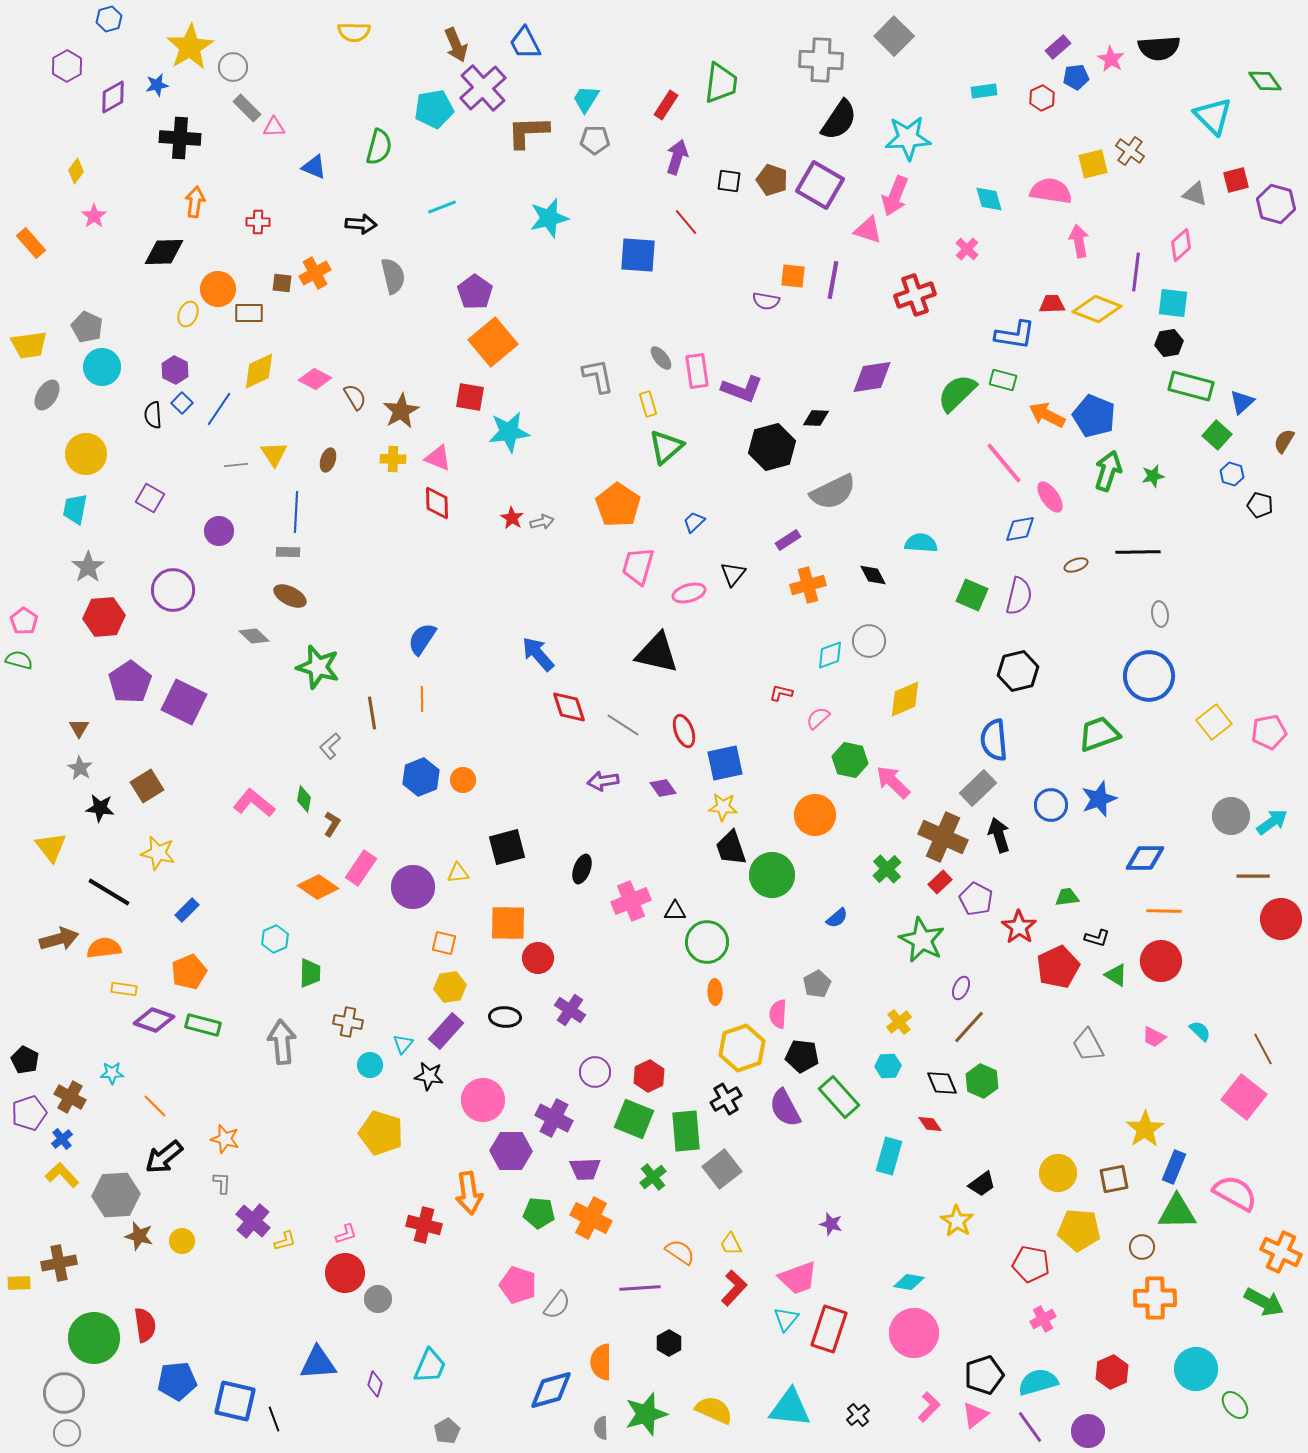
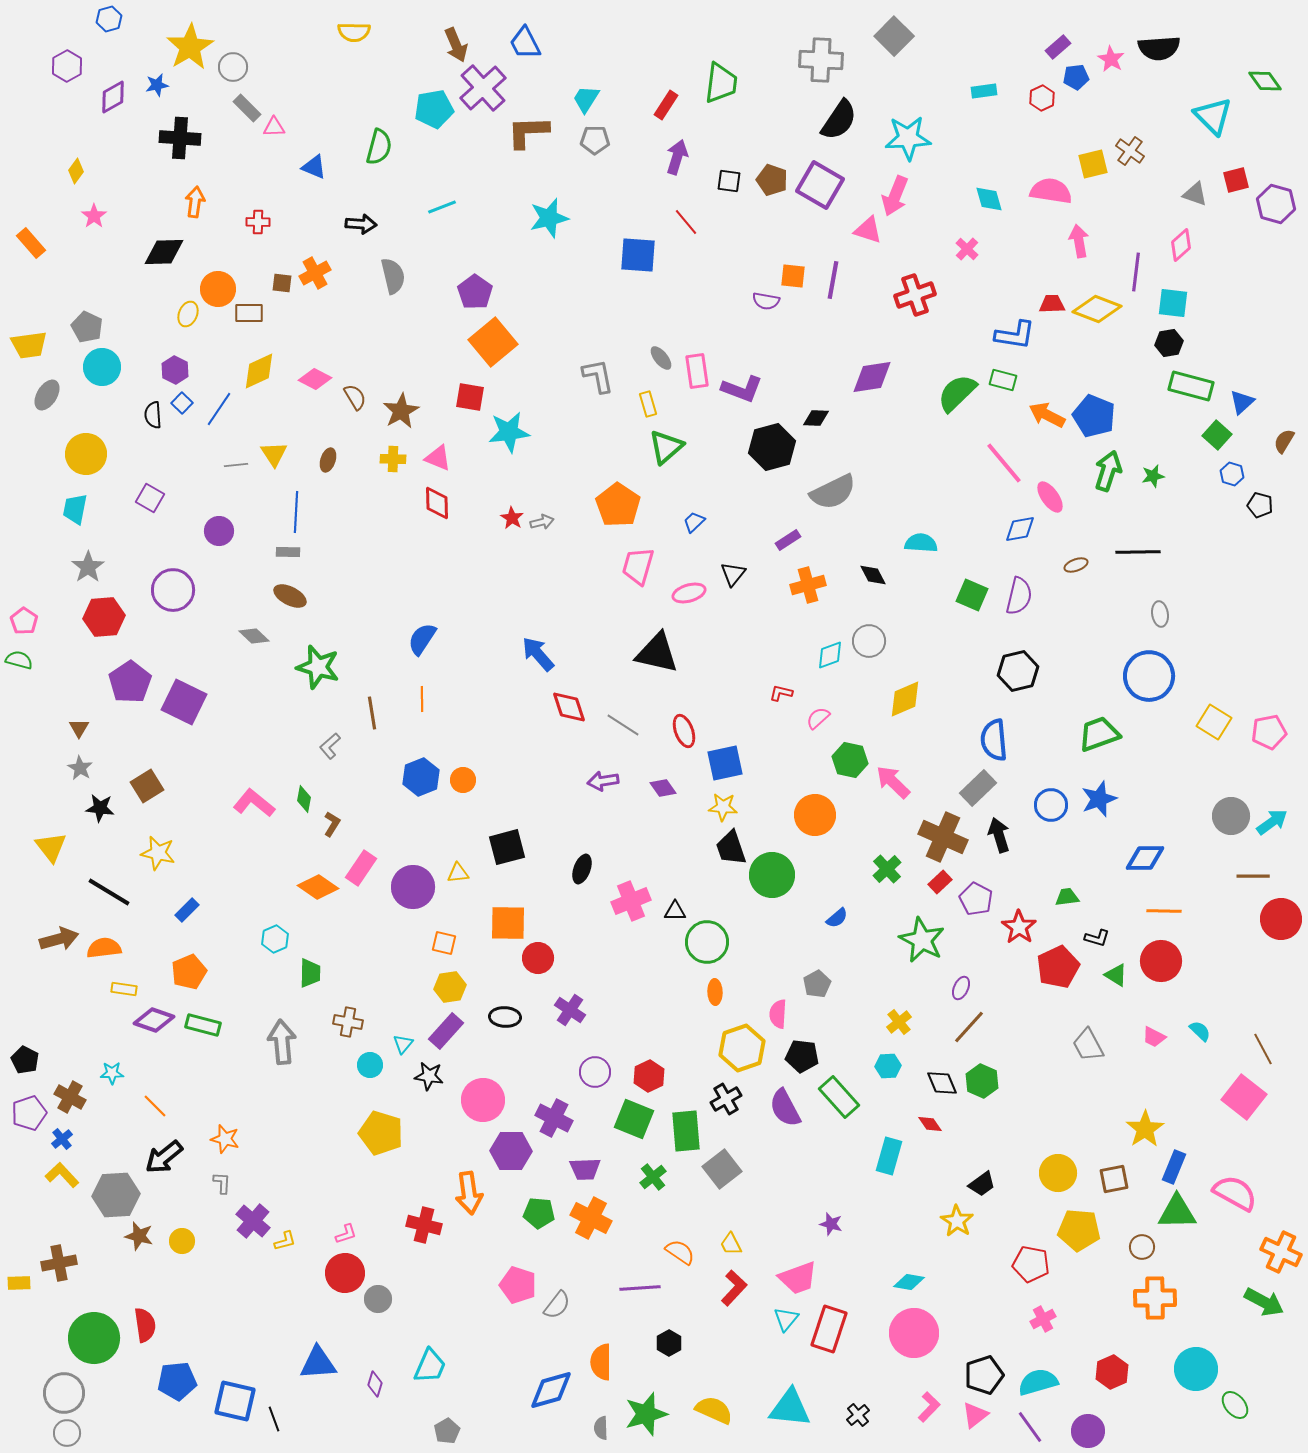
yellow square at (1214, 722): rotated 20 degrees counterclockwise
